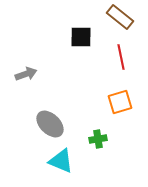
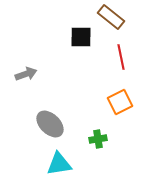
brown rectangle: moved 9 px left
orange square: rotated 10 degrees counterclockwise
cyan triangle: moved 2 px left, 3 px down; rotated 32 degrees counterclockwise
